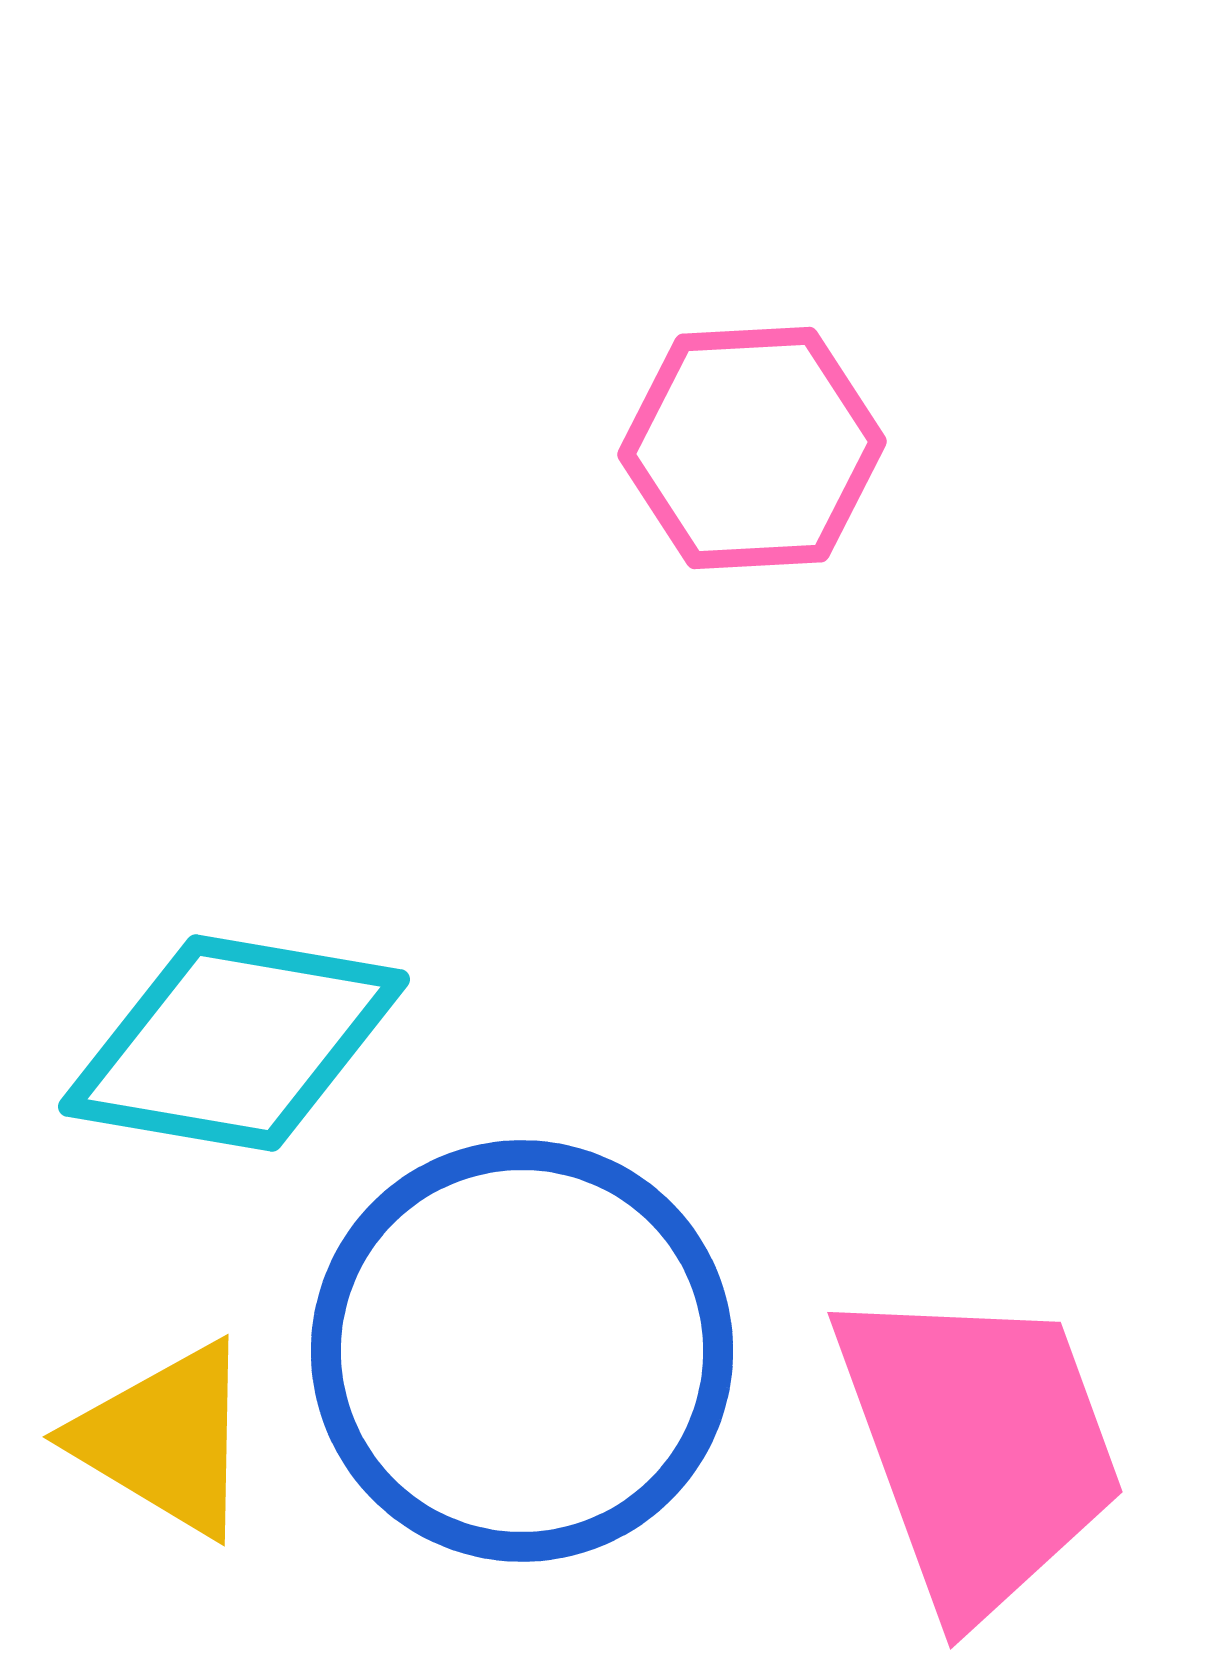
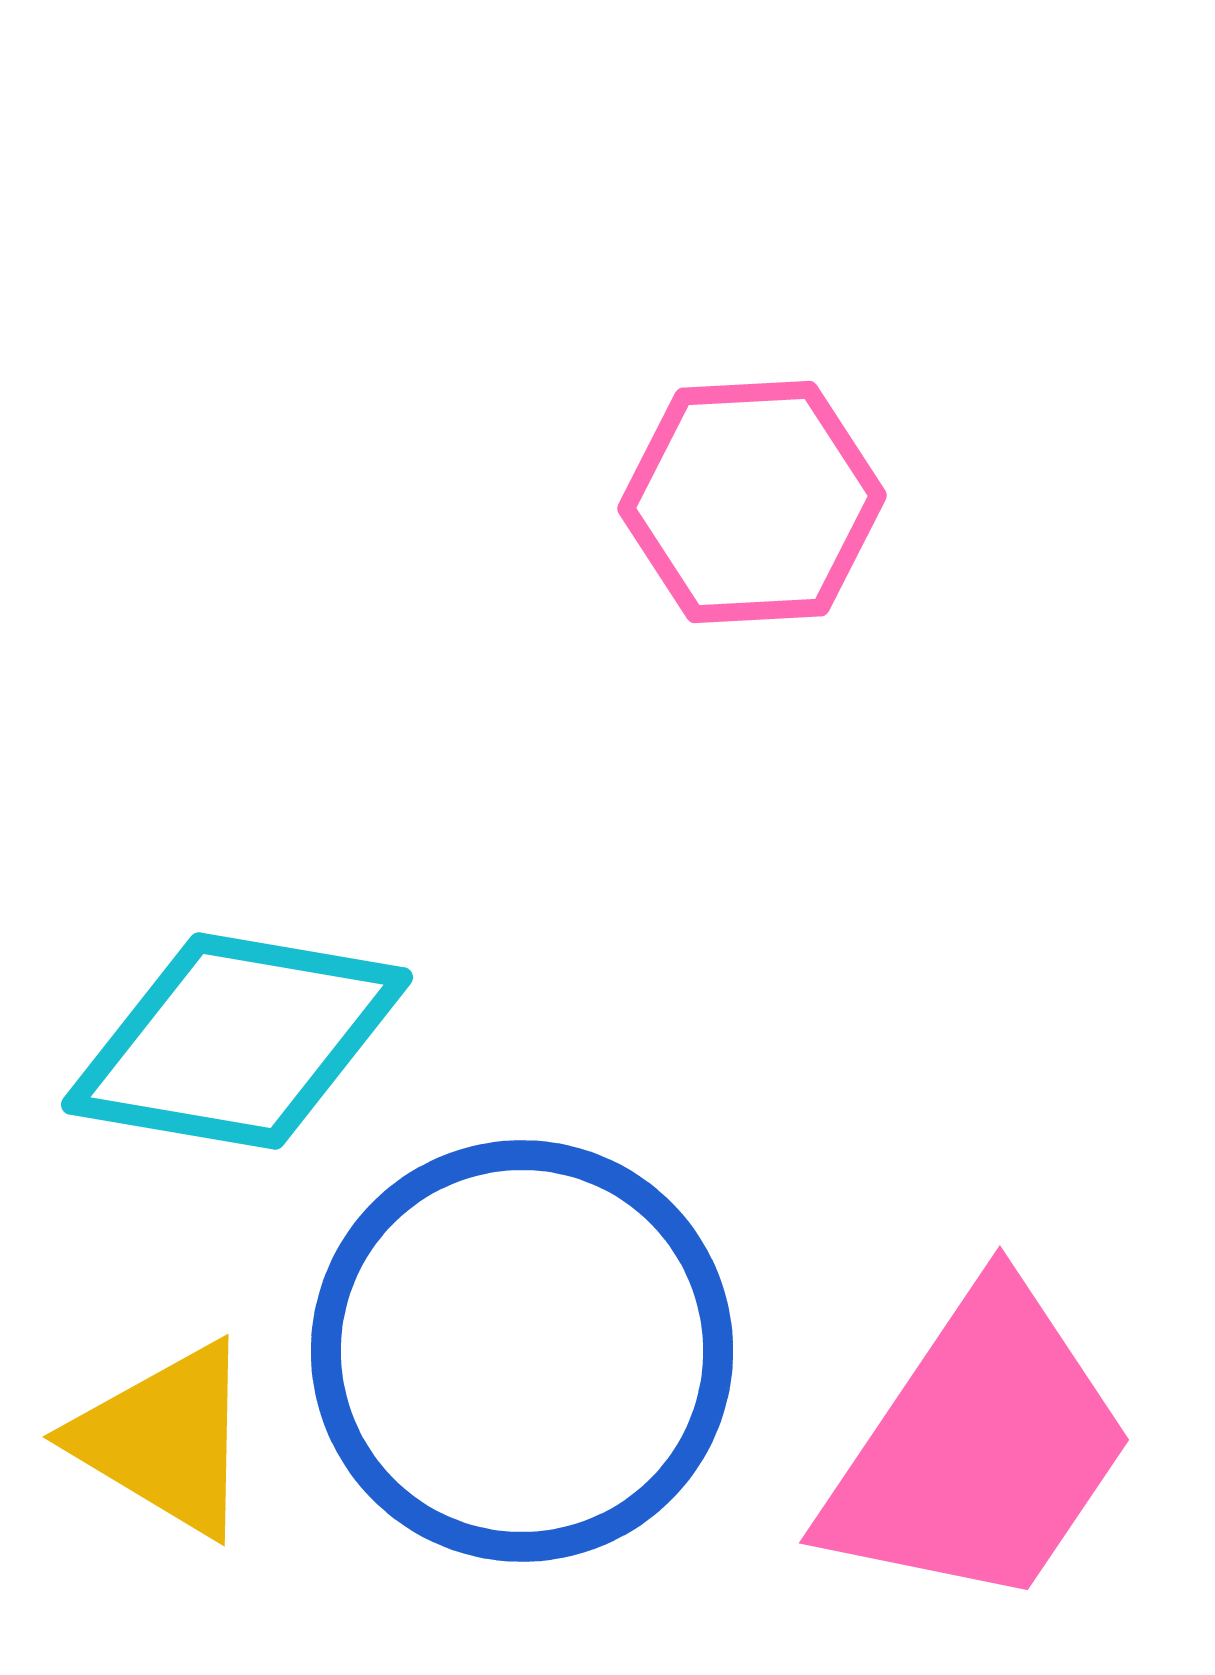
pink hexagon: moved 54 px down
cyan diamond: moved 3 px right, 2 px up
pink trapezoid: rotated 54 degrees clockwise
